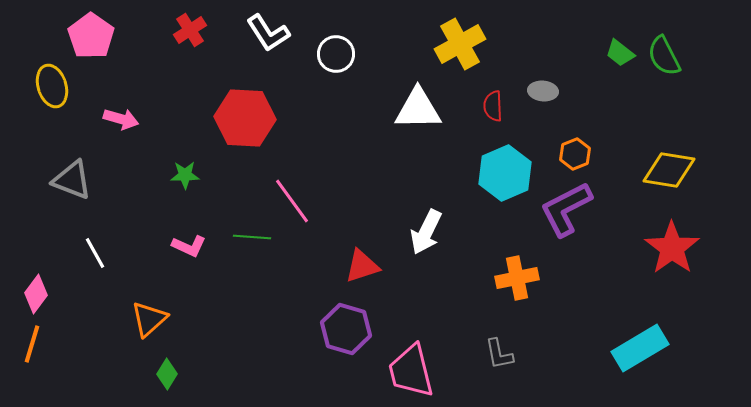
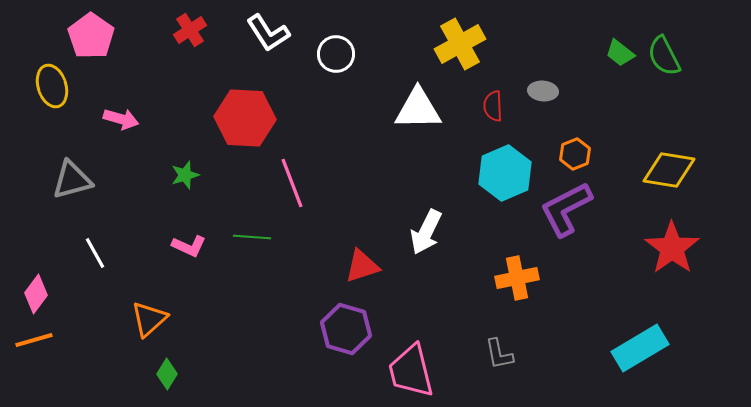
green star: rotated 16 degrees counterclockwise
gray triangle: rotated 36 degrees counterclockwise
pink line: moved 18 px up; rotated 15 degrees clockwise
orange line: moved 2 px right, 4 px up; rotated 57 degrees clockwise
